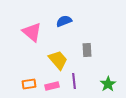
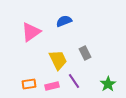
pink triangle: moved 1 px left; rotated 45 degrees clockwise
gray rectangle: moved 2 px left, 3 px down; rotated 24 degrees counterclockwise
yellow trapezoid: rotated 15 degrees clockwise
purple line: rotated 28 degrees counterclockwise
